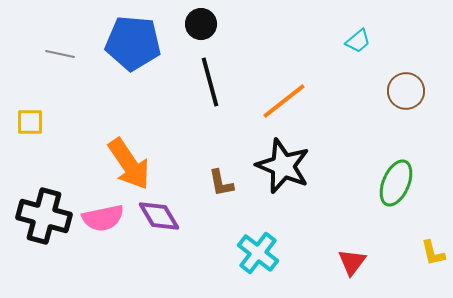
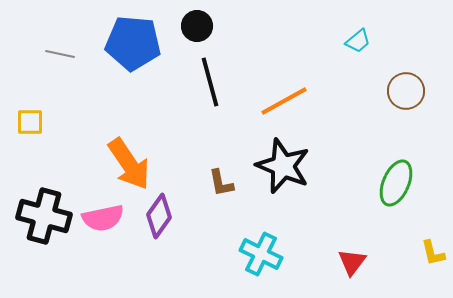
black circle: moved 4 px left, 2 px down
orange line: rotated 9 degrees clockwise
purple diamond: rotated 66 degrees clockwise
cyan cross: moved 3 px right, 1 px down; rotated 12 degrees counterclockwise
